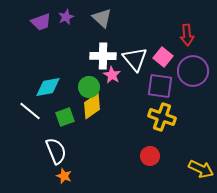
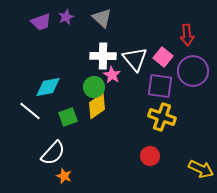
green circle: moved 5 px right
yellow diamond: moved 5 px right
green square: moved 3 px right
white semicircle: moved 3 px left, 2 px down; rotated 64 degrees clockwise
